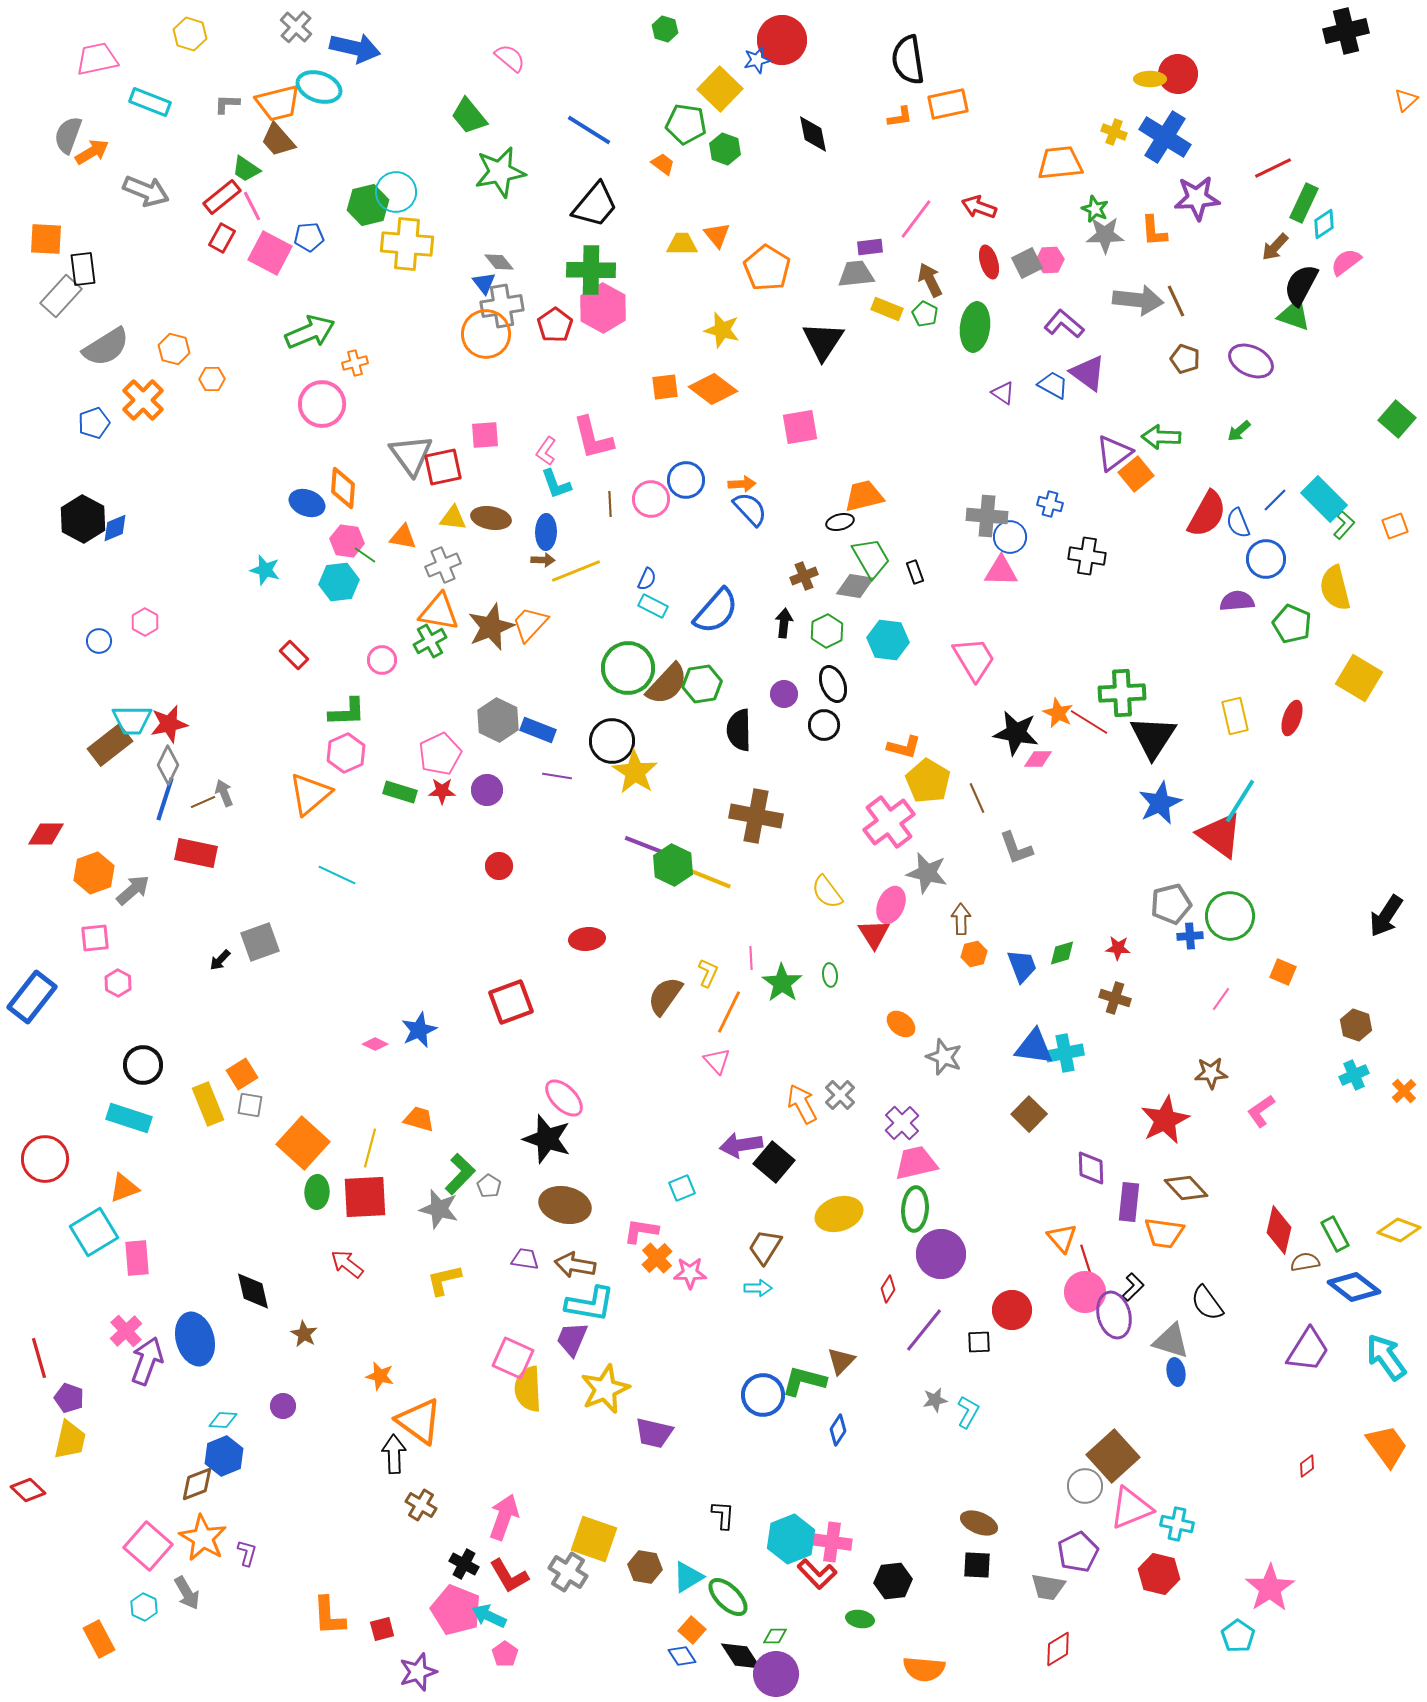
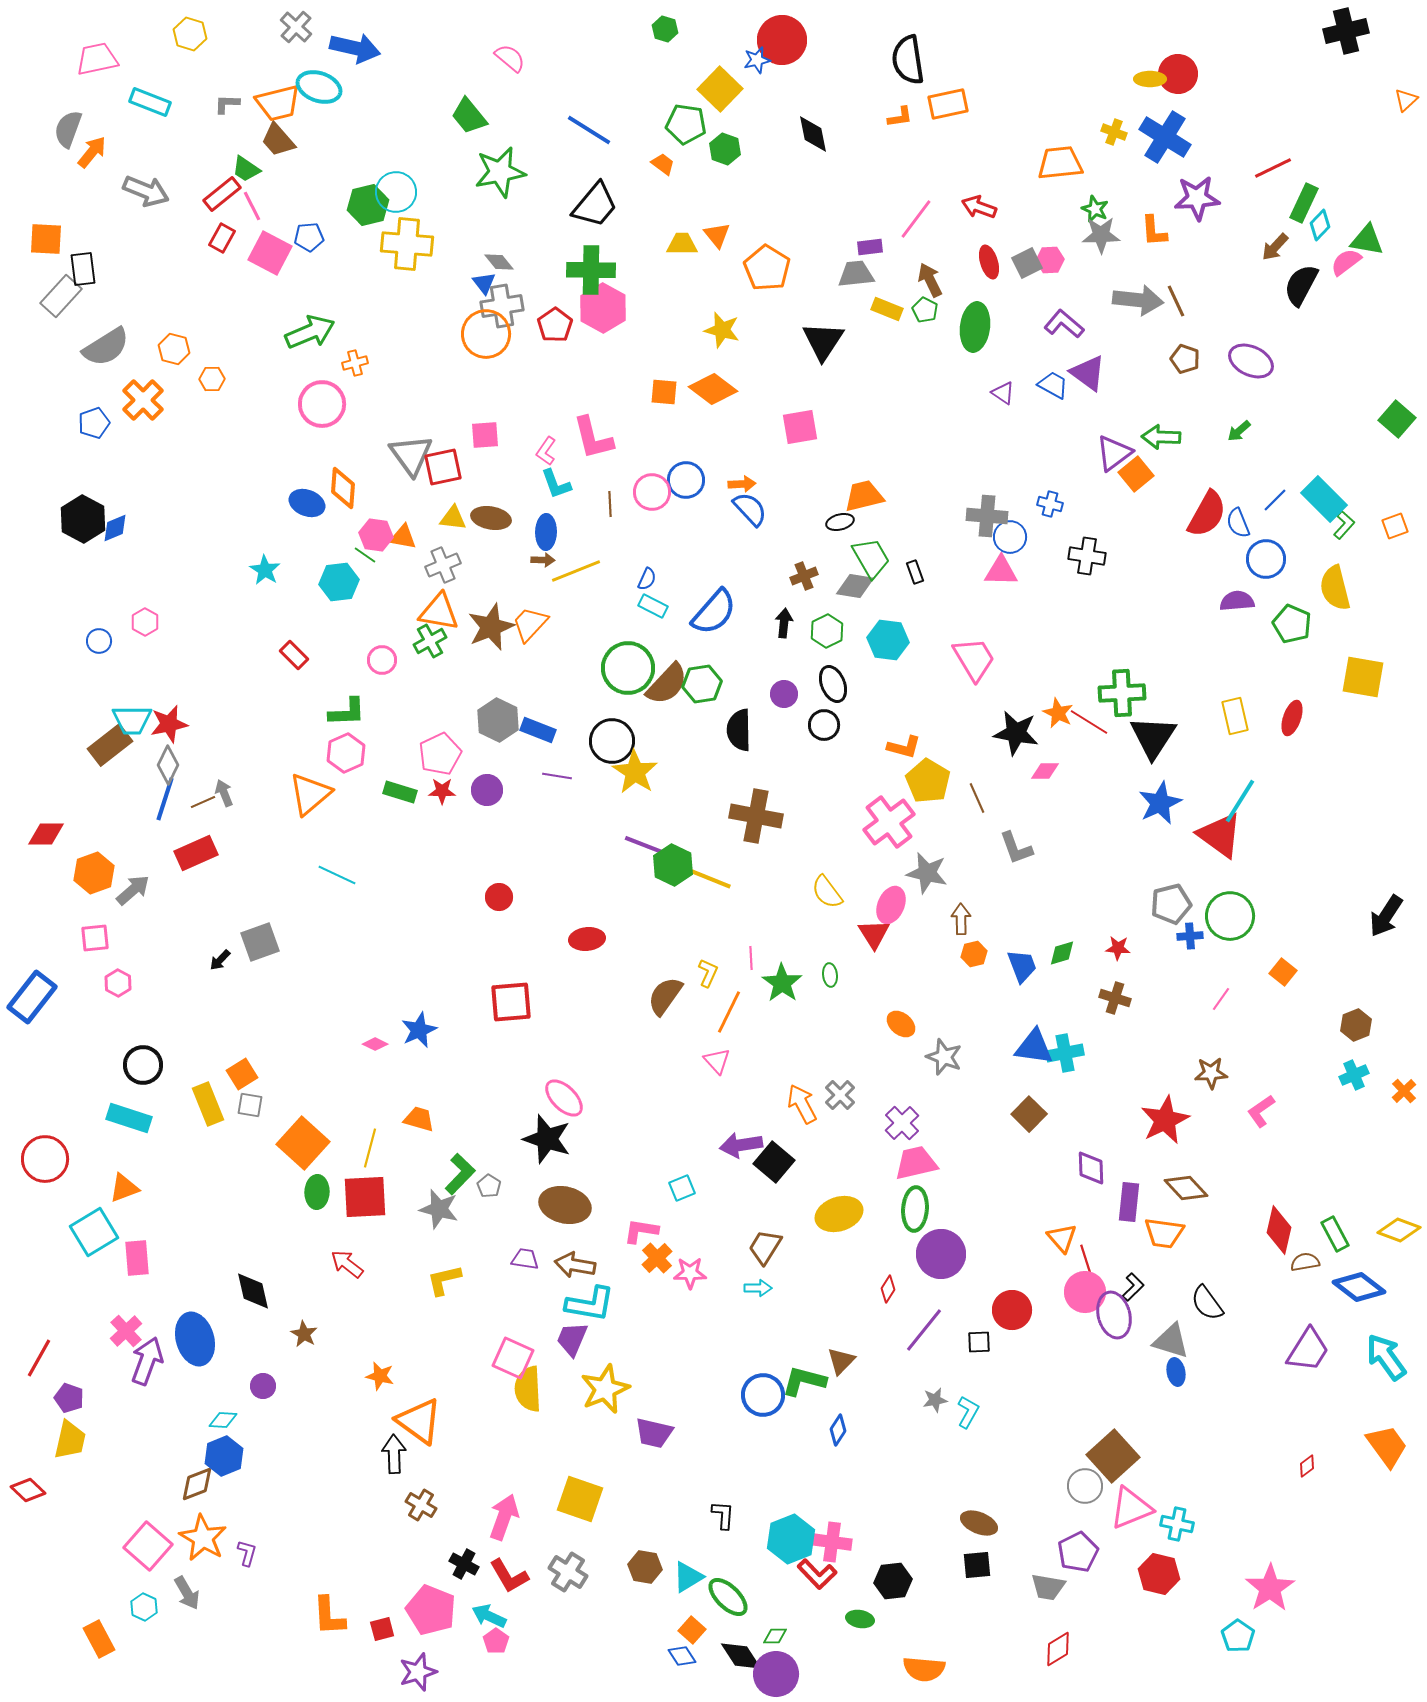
gray semicircle at (68, 135): moved 6 px up
orange arrow at (92, 152): rotated 20 degrees counterclockwise
red rectangle at (222, 197): moved 3 px up
cyan diamond at (1324, 224): moved 4 px left, 1 px down; rotated 12 degrees counterclockwise
gray star at (1105, 235): moved 4 px left
green pentagon at (925, 314): moved 4 px up
green triangle at (1294, 315): moved 73 px right, 75 px up; rotated 9 degrees counterclockwise
orange square at (665, 387): moved 1 px left, 5 px down; rotated 12 degrees clockwise
pink circle at (651, 499): moved 1 px right, 7 px up
pink hexagon at (347, 541): moved 29 px right, 6 px up
cyan star at (265, 570): rotated 16 degrees clockwise
blue semicircle at (716, 611): moved 2 px left, 1 px down
yellow square at (1359, 678): moved 4 px right, 1 px up; rotated 21 degrees counterclockwise
pink diamond at (1038, 759): moved 7 px right, 12 px down
red rectangle at (196, 853): rotated 36 degrees counterclockwise
red circle at (499, 866): moved 31 px down
orange square at (1283, 972): rotated 16 degrees clockwise
red square at (511, 1002): rotated 15 degrees clockwise
brown hexagon at (1356, 1025): rotated 20 degrees clockwise
blue diamond at (1354, 1287): moved 5 px right
red line at (39, 1358): rotated 45 degrees clockwise
purple circle at (283, 1406): moved 20 px left, 20 px up
yellow square at (594, 1539): moved 14 px left, 40 px up
black square at (977, 1565): rotated 8 degrees counterclockwise
pink pentagon at (456, 1610): moved 25 px left
pink pentagon at (505, 1654): moved 9 px left, 13 px up
